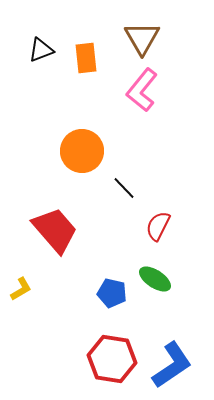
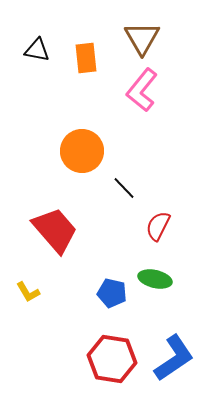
black triangle: moved 4 px left; rotated 32 degrees clockwise
green ellipse: rotated 20 degrees counterclockwise
yellow L-shape: moved 7 px right, 3 px down; rotated 90 degrees clockwise
blue L-shape: moved 2 px right, 7 px up
